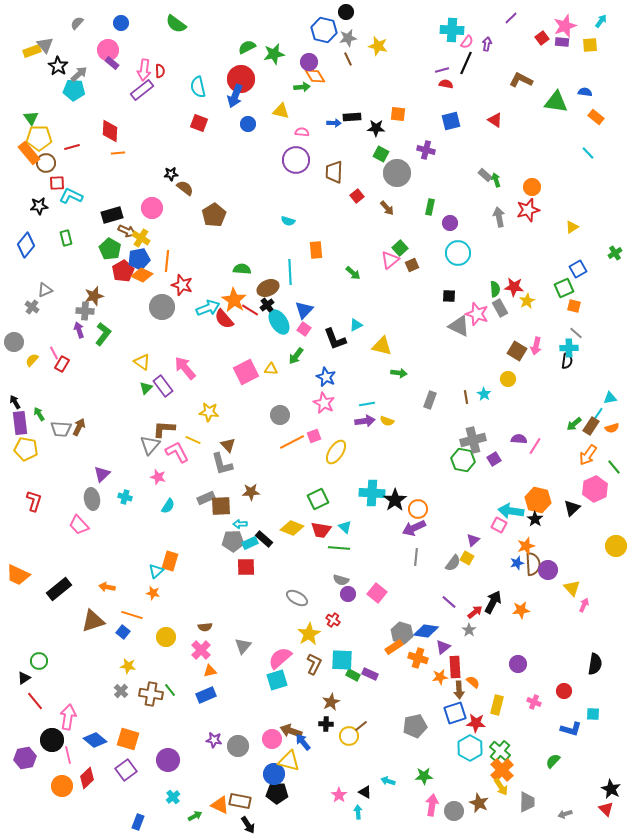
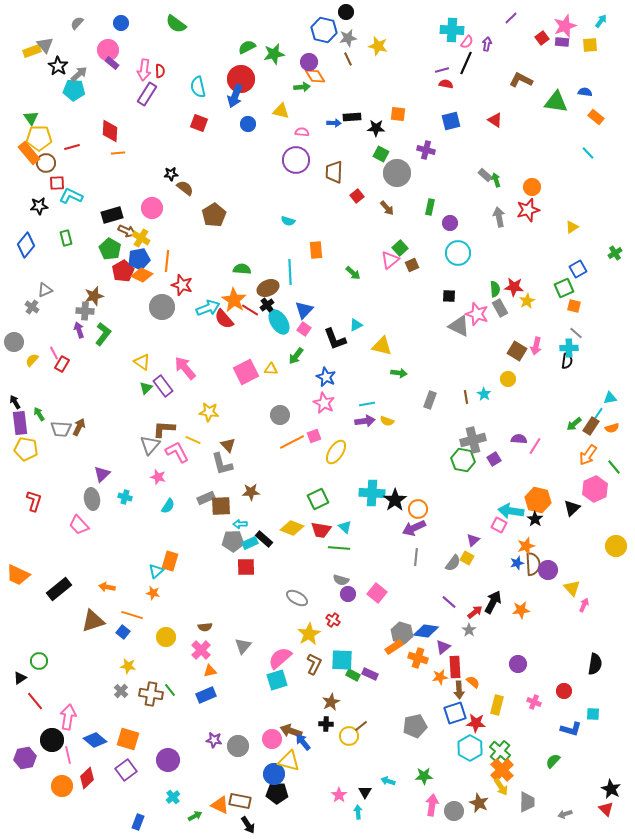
purple rectangle at (142, 90): moved 5 px right, 4 px down; rotated 20 degrees counterclockwise
black triangle at (24, 678): moved 4 px left
black triangle at (365, 792): rotated 32 degrees clockwise
